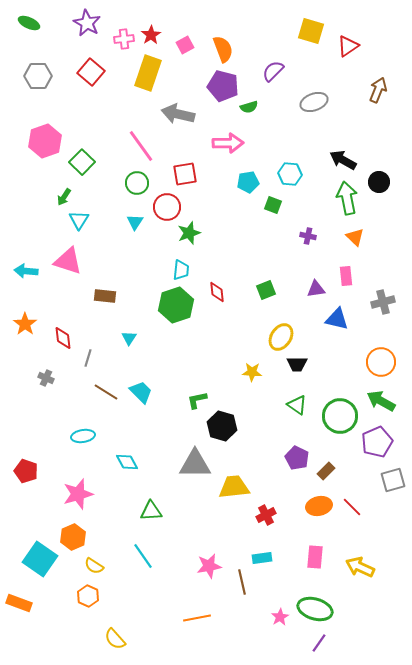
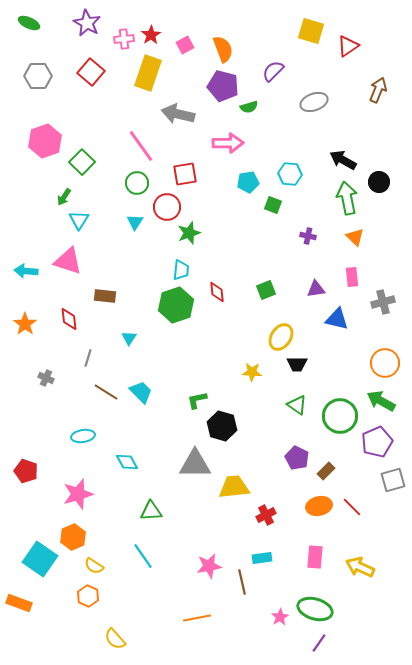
pink rectangle at (346, 276): moved 6 px right, 1 px down
red diamond at (63, 338): moved 6 px right, 19 px up
orange circle at (381, 362): moved 4 px right, 1 px down
